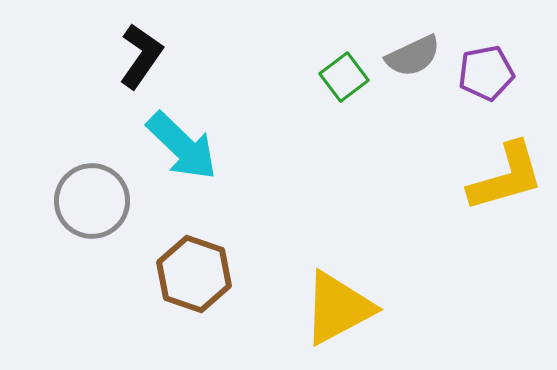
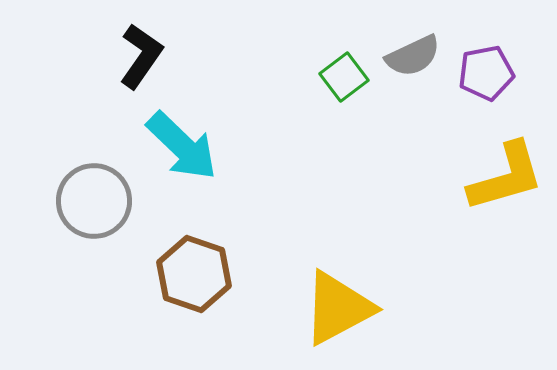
gray circle: moved 2 px right
